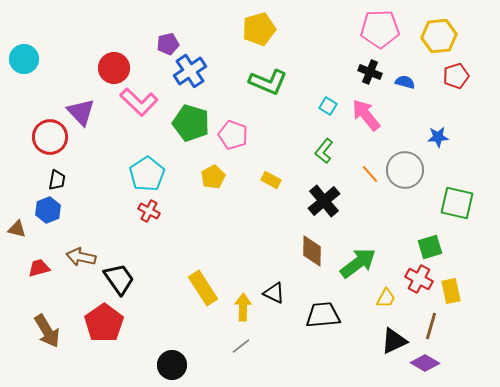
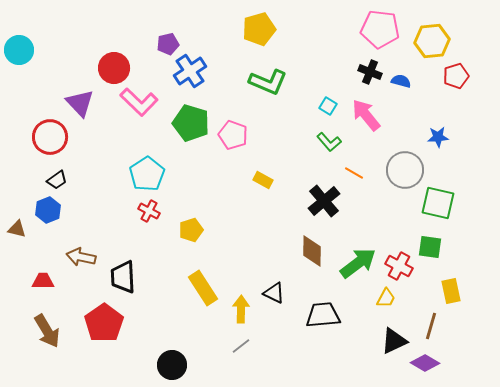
pink pentagon at (380, 29): rotated 9 degrees clockwise
yellow hexagon at (439, 36): moved 7 px left, 5 px down
cyan circle at (24, 59): moved 5 px left, 9 px up
blue semicircle at (405, 82): moved 4 px left, 1 px up
purple triangle at (81, 112): moved 1 px left, 9 px up
green L-shape at (324, 151): moved 5 px right, 9 px up; rotated 80 degrees counterclockwise
orange line at (370, 174): moved 16 px left, 1 px up; rotated 18 degrees counterclockwise
yellow pentagon at (213, 177): moved 22 px left, 53 px down; rotated 10 degrees clockwise
black trapezoid at (57, 180): rotated 45 degrees clockwise
yellow rectangle at (271, 180): moved 8 px left
green square at (457, 203): moved 19 px left
green square at (430, 247): rotated 25 degrees clockwise
red trapezoid at (39, 268): moved 4 px right, 13 px down; rotated 15 degrees clockwise
black trapezoid at (119, 279): moved 4 px right, 2 px up; rotated 148 degrees counterclockwise
red cross at (419, 279): moved 20 px left, 13 px up
yellow arrow at (243, 307): moved 2 px left, 2 px down
